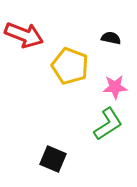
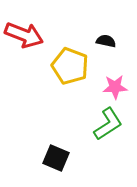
black semicircle: moved 5 px left, 3 px down
black square: moved 3 px right, 1 px up
